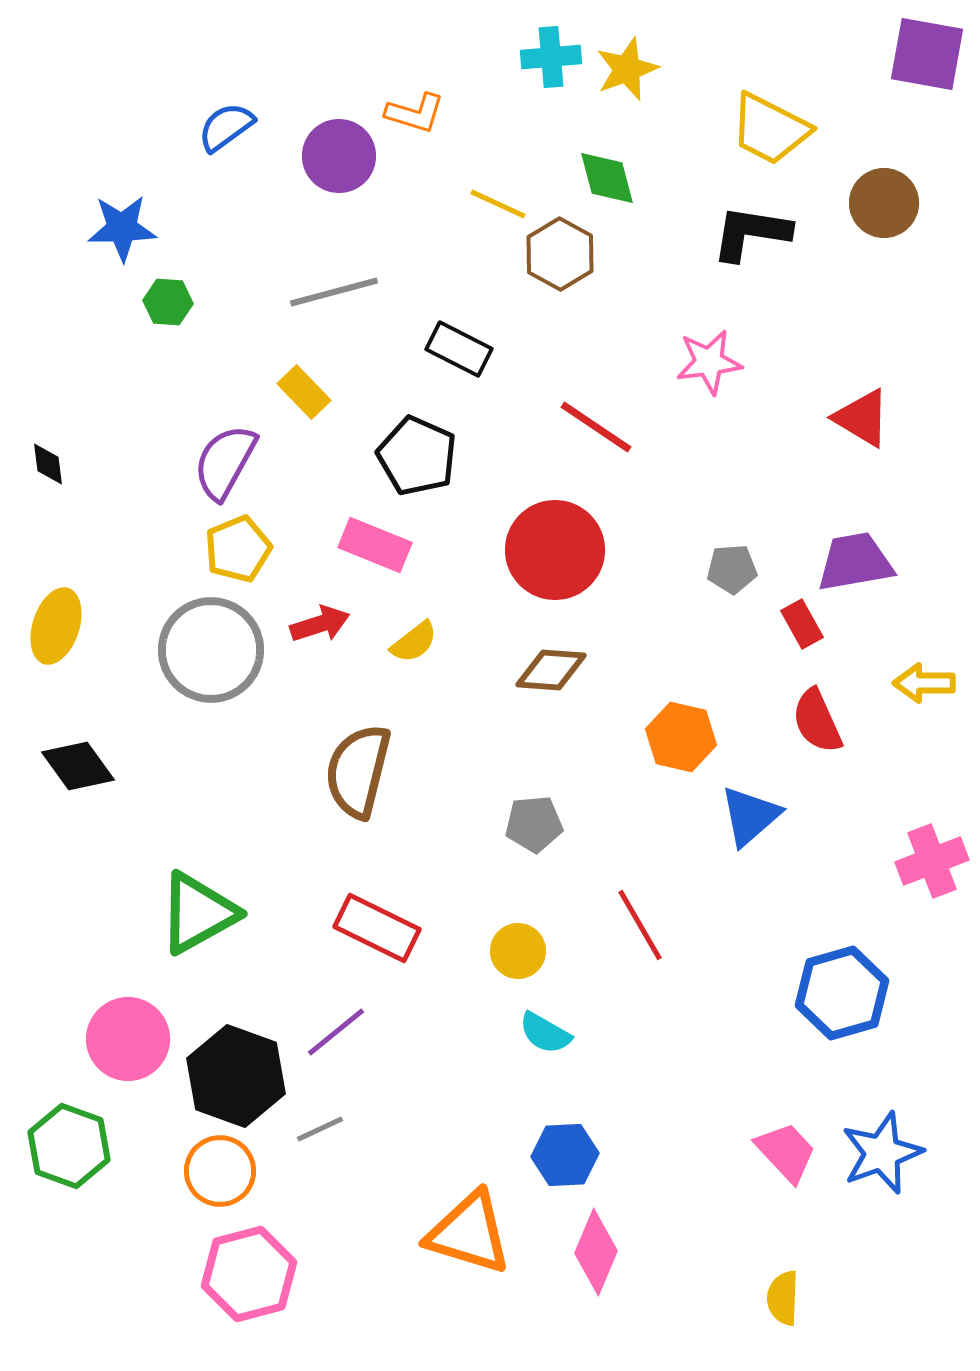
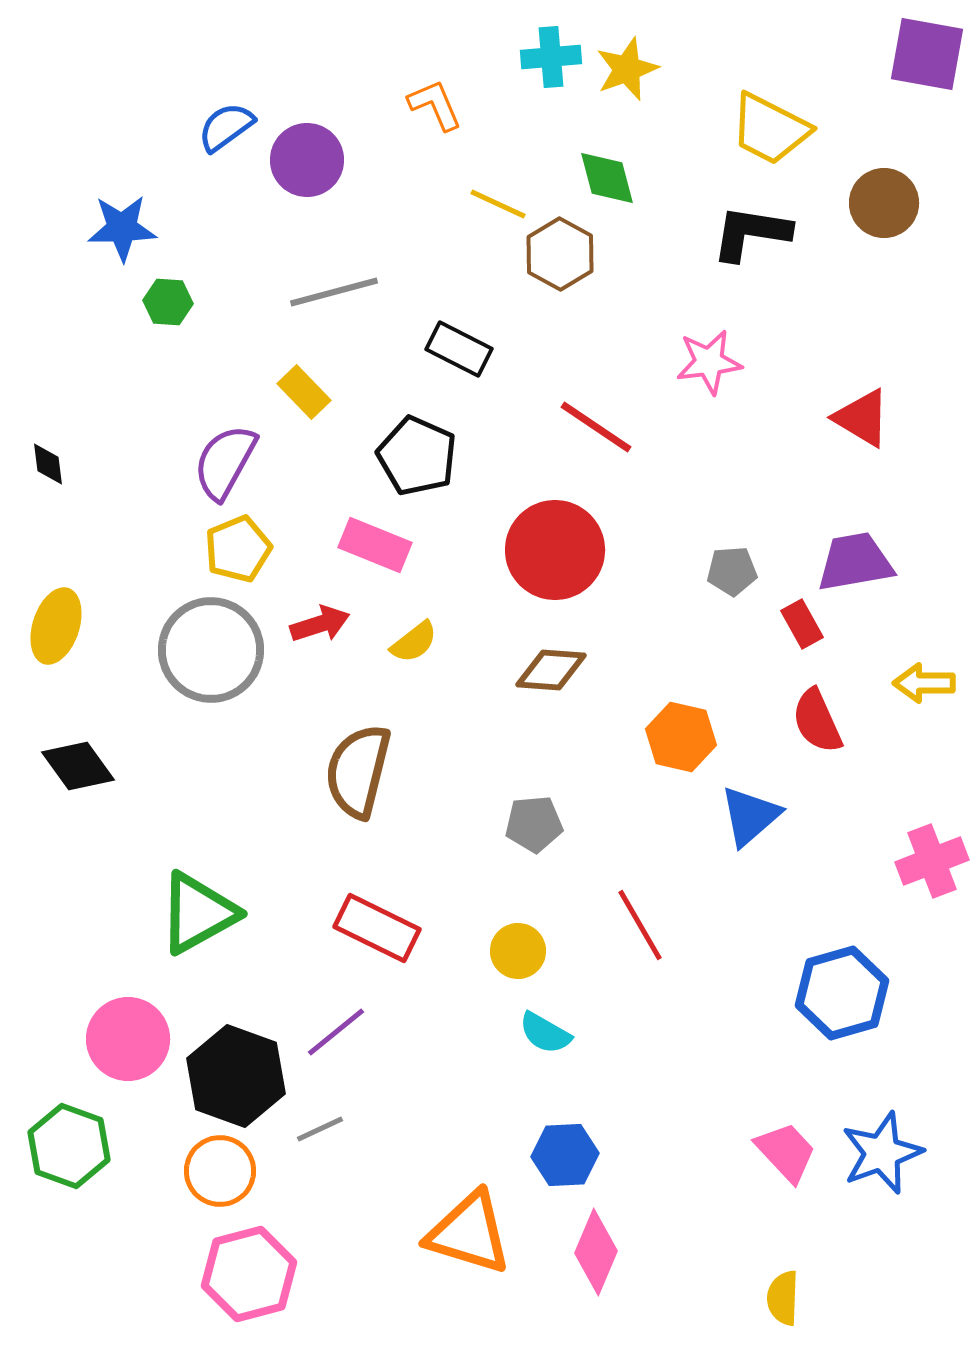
orange L-shape at (415, 113): moved 20 px right, 8 px up; rotated 130 degrees counterclockwise
purple circle at (339, 156): moved 32 px left, 4 px down
gray pentagon at (732, 569): moved 2 px down
